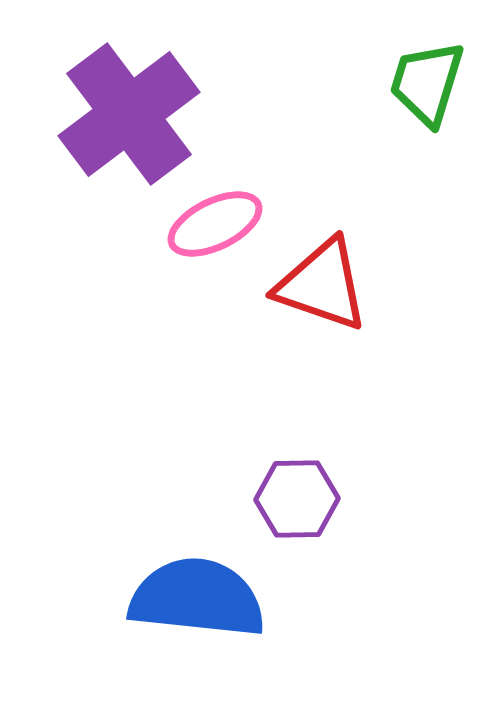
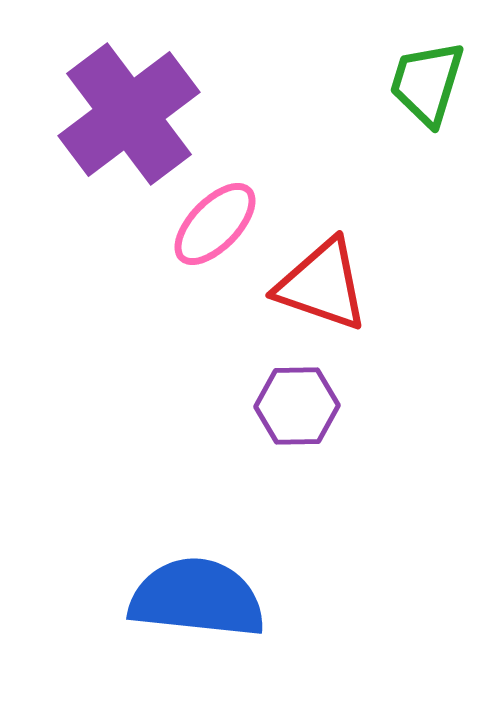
pink ellipse: rotated 20 degrees counterclockwise
purple hexagon: moved 93 px up
